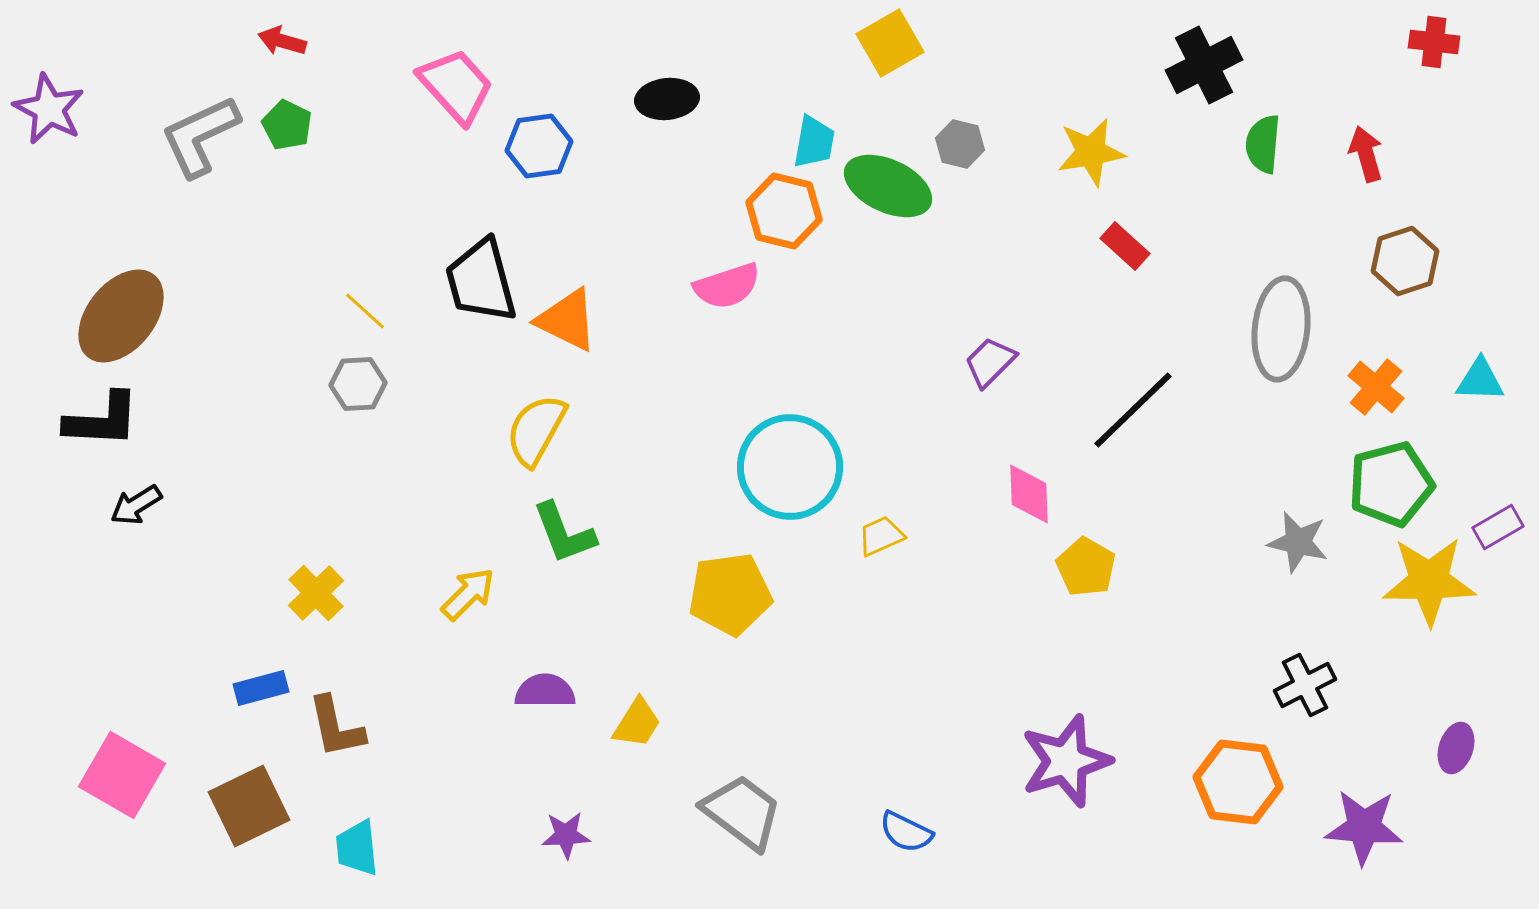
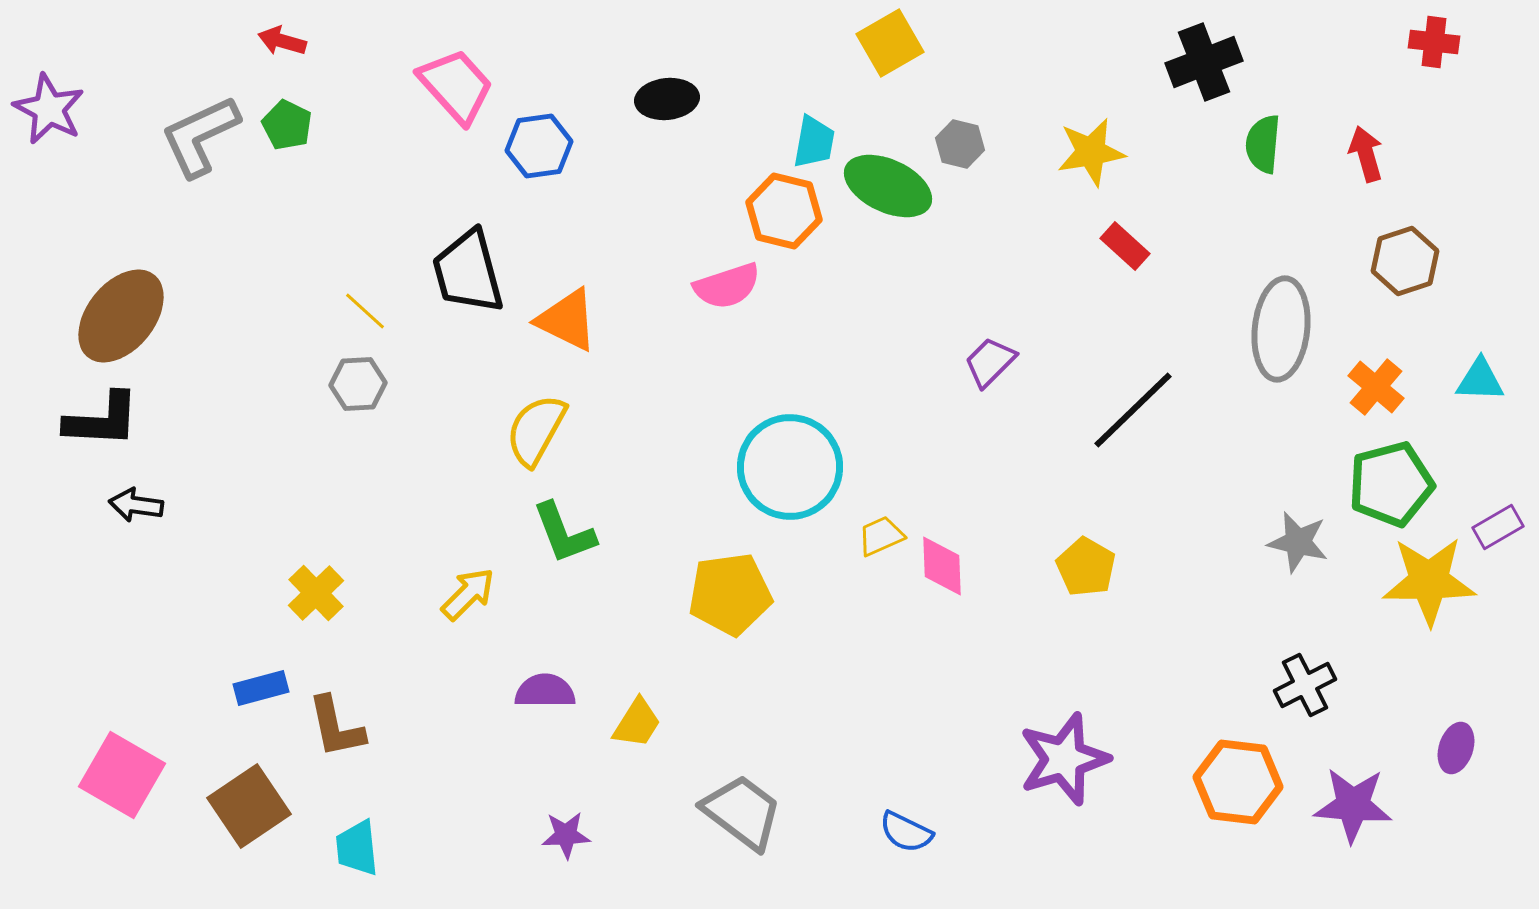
black cross at (1204, 65): moved 3 px up; rotated 6 degrees clockwise
black trapezoid at (481, 281): moved 13 px left, 9 px up
pink diamond at (1029, 494): moved 87 px left, 72 px down
black arrow at (136, 505): rotated 40 degrees clockwise
purple star at (1066, 761): moved 2 px left, 2 px up
brown square at (249, 806): rotated 8 degrees counterclockwise
purple star at (1364, 827): moved 11 px left, 22 px up
